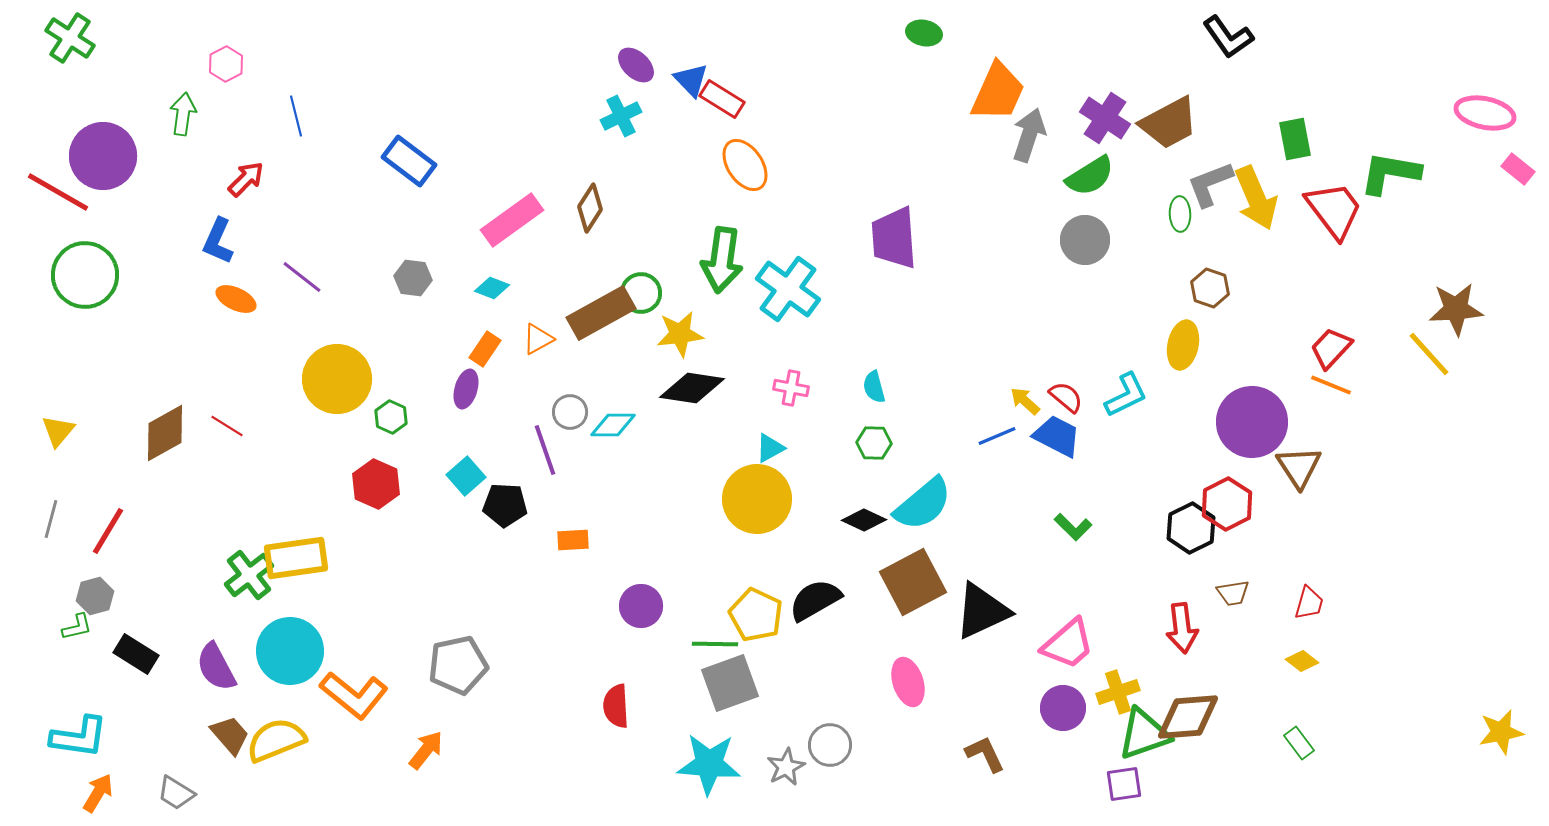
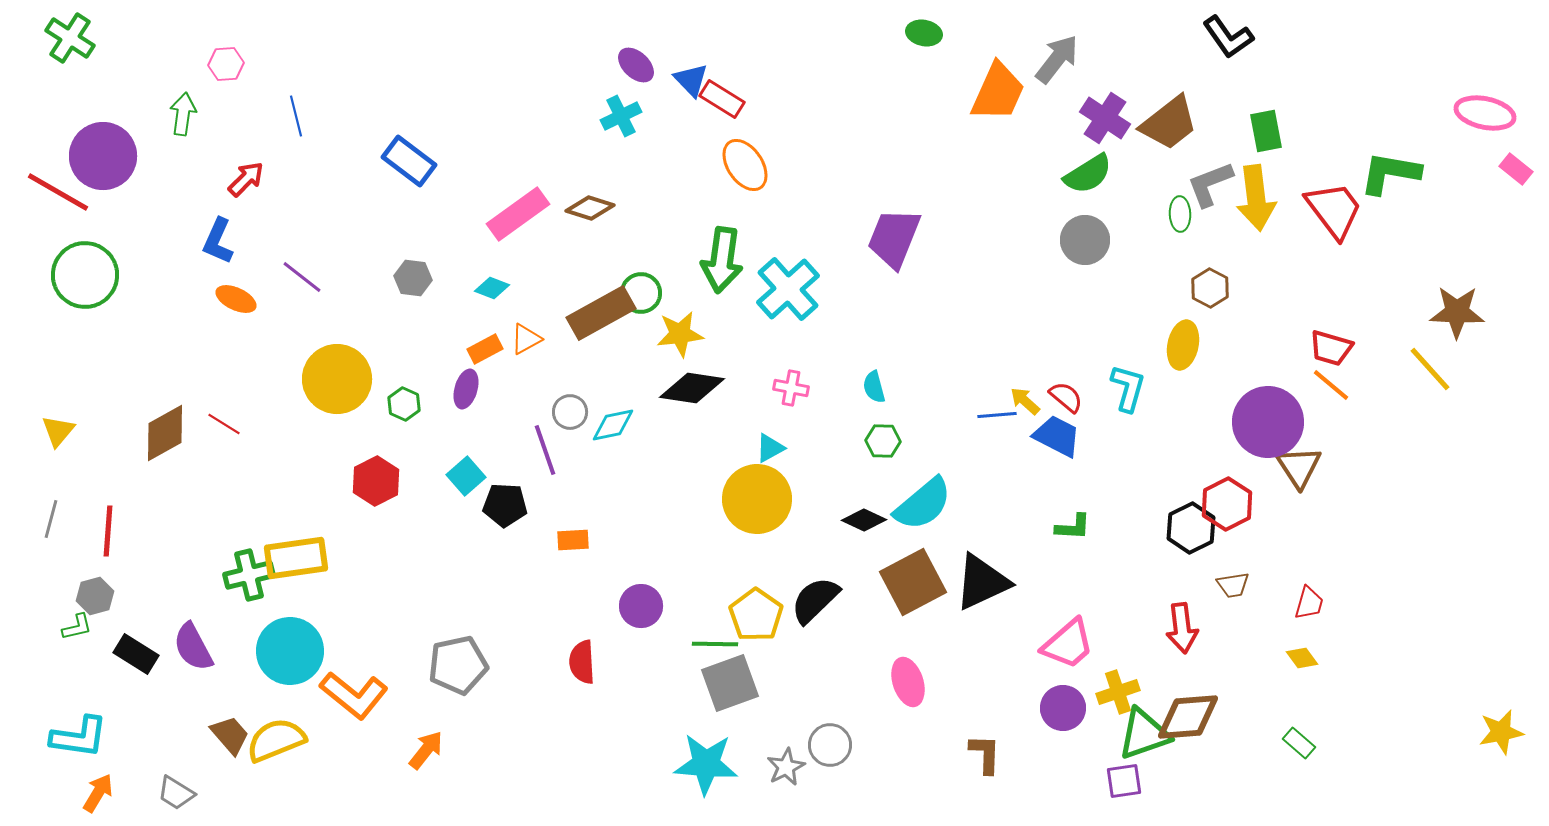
pink hexagon at (226, 64): rotated 24 degrees clockwise
brown trapezoid at (1169, 123): rotated 10 degrees counterclockwise
gray arrow at (1029, 135): moved 28 px right, 76 px up; rotated 20 degrees clockwise
green rectangle at (1295, 139): moved 29 px left, 8 px up
pink rectangle at (1518, 169): moved 2 px left
green semicircle at (1090, 176): moved 2 px left, 2 px up
yellow arrow at (1256, 198): rotated 16 degrees clockwise
brown diamond at (590, 208): rotated 75 degrees clockwise
pink rectangle at (512, 220): moved 6 px right, 6 px up
purple trapezoid at (894, 238): rotated 26 degrees clockwise
brown hexagon at (1210, 288): rotated 9 degrees clockwise
cyan cross at (788, 289): rotated 12 degrees clockwise
brown star at (1456, 309): moved 1 px right, 3 px down; rotated 6 degrees clockwise
orange triangle at (538, 339): moved 12 px left
red trapezoid at (1331, 348): rotated 117 degrees counterclockwise
orange rectangle at (485, 349): rotated 28 degrees clockwise
yellow line at (1429, 354): moved 1 px right, 15 px down
orange line at (1331, 385): rotated 18 degrees clockwise
cyan L-shape at (1126, 395): moved 2 px right, 7 px up; rotated 48 degrees counterclockwise
green hexagon at (391, 417): moved 13 px right, 13 px up
purple circle at (1252, 422): moved 16 px right
cyan diamond at (613, 425): rotated 12 degrees counterclockwise
red line at (227, 426): moved 3 px left, 2 px up
blue line at (997, 436): moved 21 px up; rotated 18 degrees clockwise
green hexagon at (874, 443): moved 9 px right, 2 px up
red hexagon at (376, 484): moved 3 px up; rotated 9 degrees clockwise
green L-shape at (1073, 527): rotated 42 degrees counterclockwise
red line at (108, 531): rotated 27 degrees counterclockwise
green cross at (249, 575): rotated 24 degrees clockwise
brown trapezoid at (1233, 593): moved 8 px up
black semicircle at (815, 600): rotated 14 degrees counterclockwise
black triangle at (982, 611): moved 29 px up
yellow pentagon at (756, 615): rotated 10 degrees clockwise
yellow diamond at (1302, 661): moved 3 px up; rotated 16 degrees clockwise
purple semicircle at (216, 667): moved 23 px left, 20 px up
red semicircle at (616, 706): moved 34 px left, 44 px up
green rectangle at (1299, 743): rotated 12 degrees counterclockwise
brown L-shape at (985, 754): rotated 27 degrees clockwise
cyan star at (709, 764): moved 3 px left
purple square at (1124, 784): moved 3 px up
